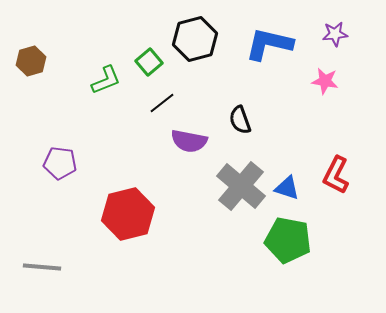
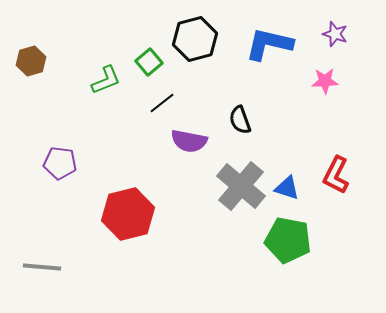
purple star: rotated 25 degrees clockwise
pink star: rotated 12 degrees counterclockwise
